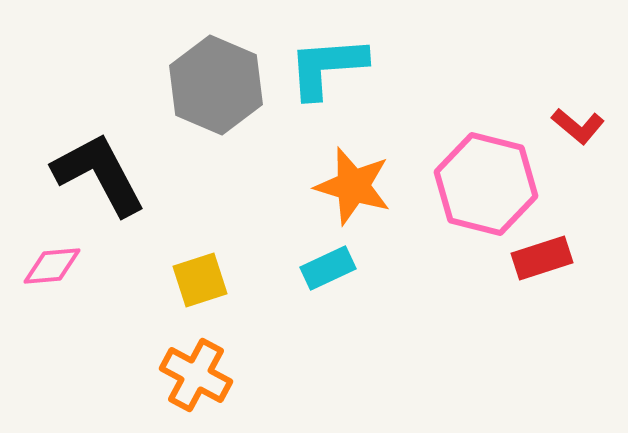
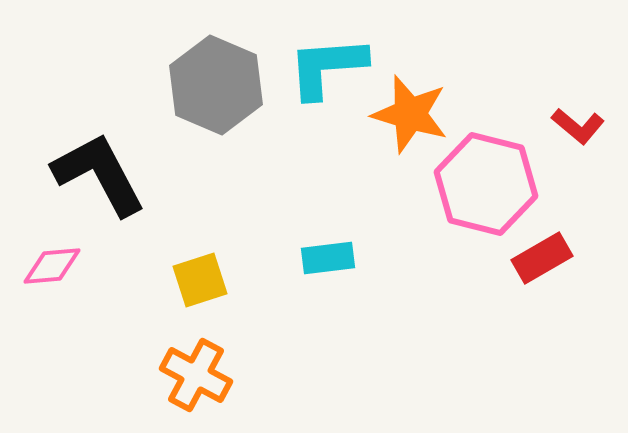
orange star: moved 57 px right, 72 px up
red rectangle: rotated 12 degrees counterclockwise
cyan rectangle: moved 10 px up; rotated 18 degrees clockwise
